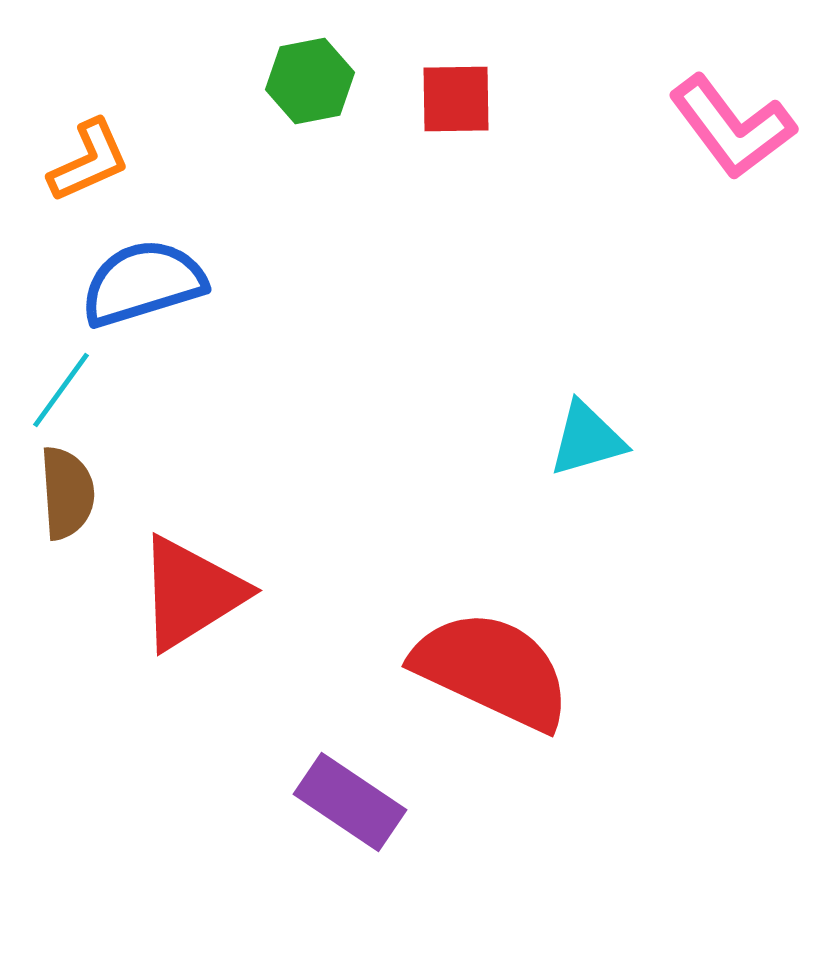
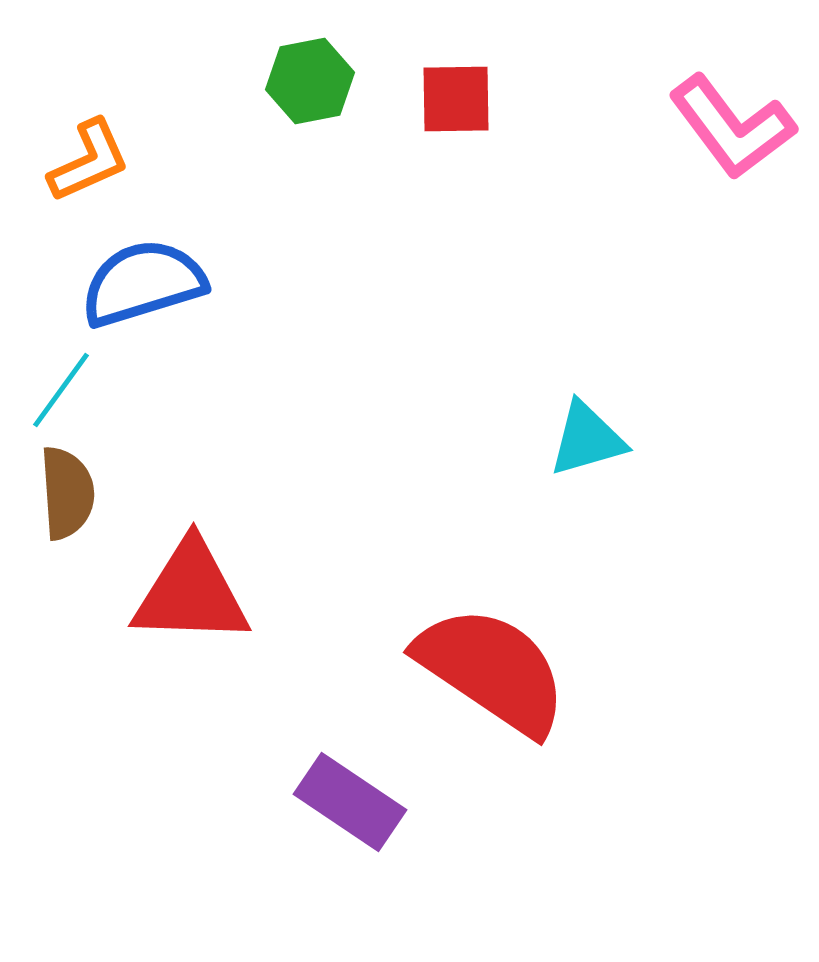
red triangle: rotated 34 degrees clockwise
red semicircle: rotated 9 degrees clockwise
